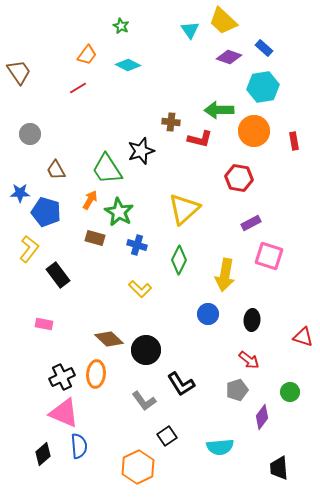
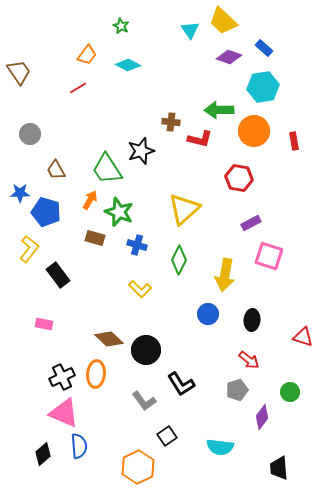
green star at (119, 212): rotated 8 degrees counterclockwise
cyan semicircle at (220, 447): rotated 12 degrees clockwise
